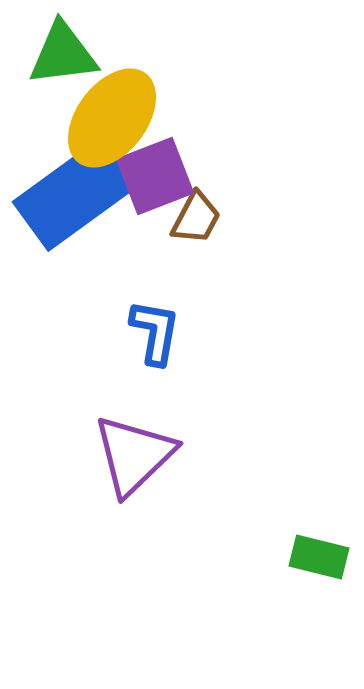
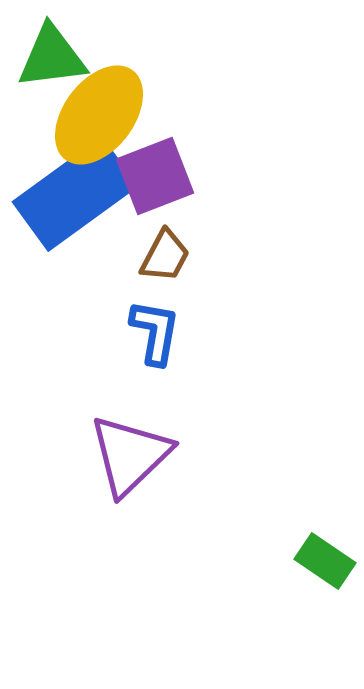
green triangle: moved 11 px left, 3 px down
yellow ellipse: moved 13 px left, 3 px up
brown trapezoid: moved 31 px left, 38 px down
purple triangle: moved 4 px left
green rectangle: moved 6 px right, 4 px down; rotated 20 degrees clockwise
